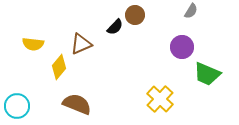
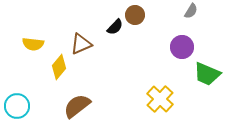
brown semicircle: moved 2 px down; rotated 60 degrees counterclockwise
